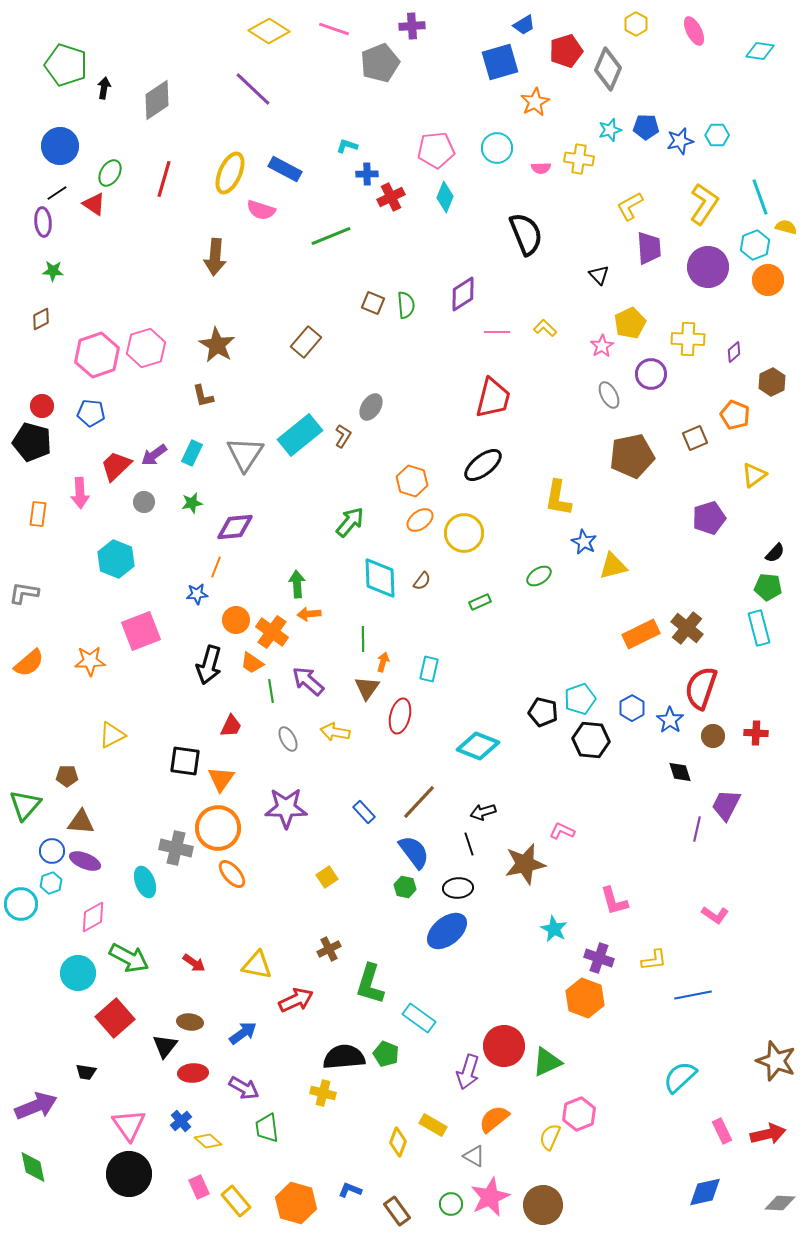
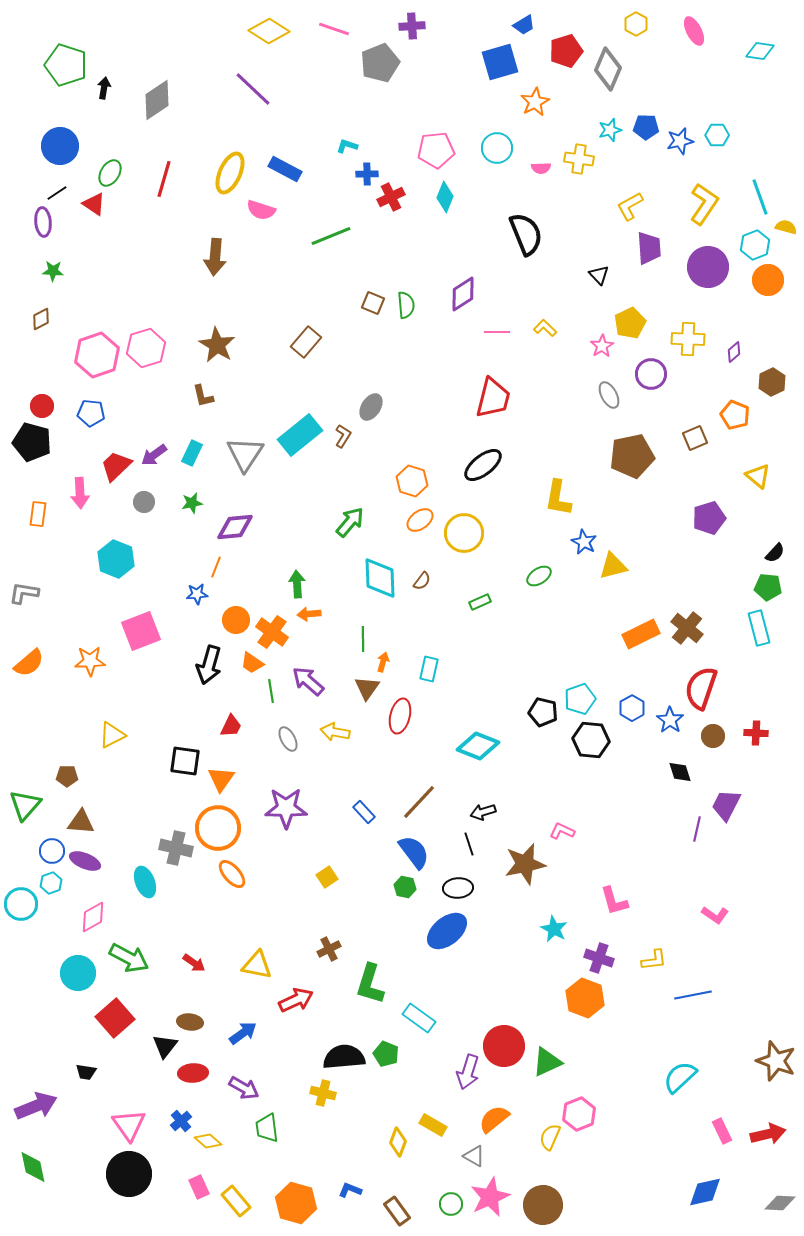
yellow triangle at (754, 475): moved 4 px right, 1 px down; rotated 44 degrees counterclockwise
